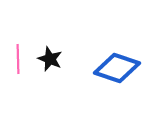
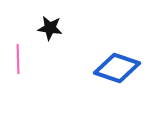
black star: moved 31 px up; rotated 15 degrees counterclockwise
